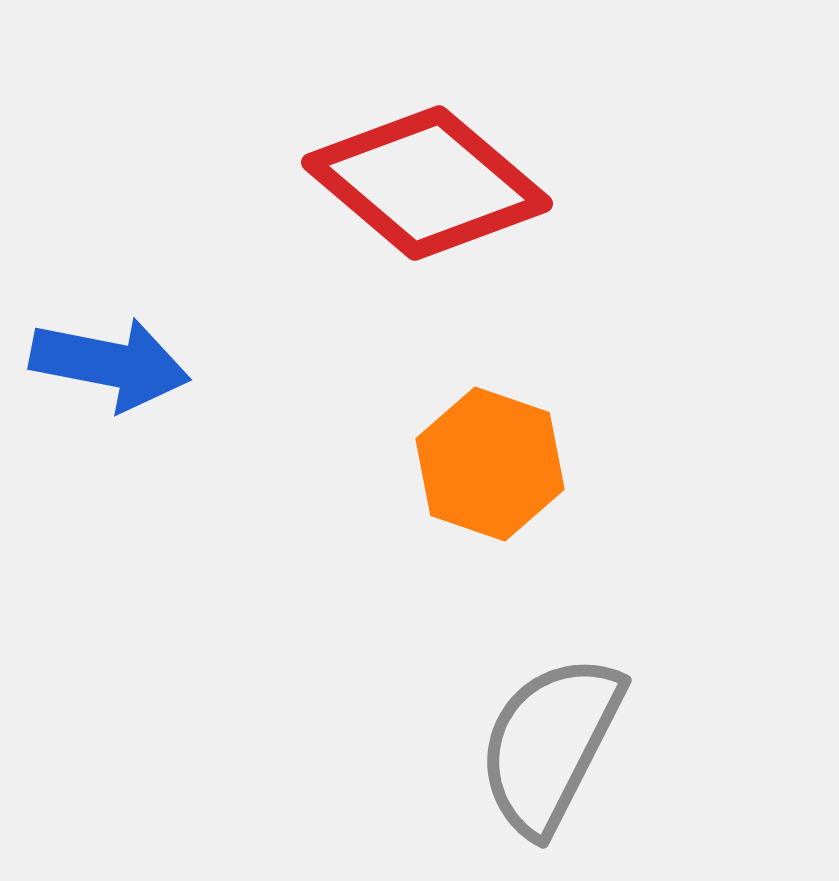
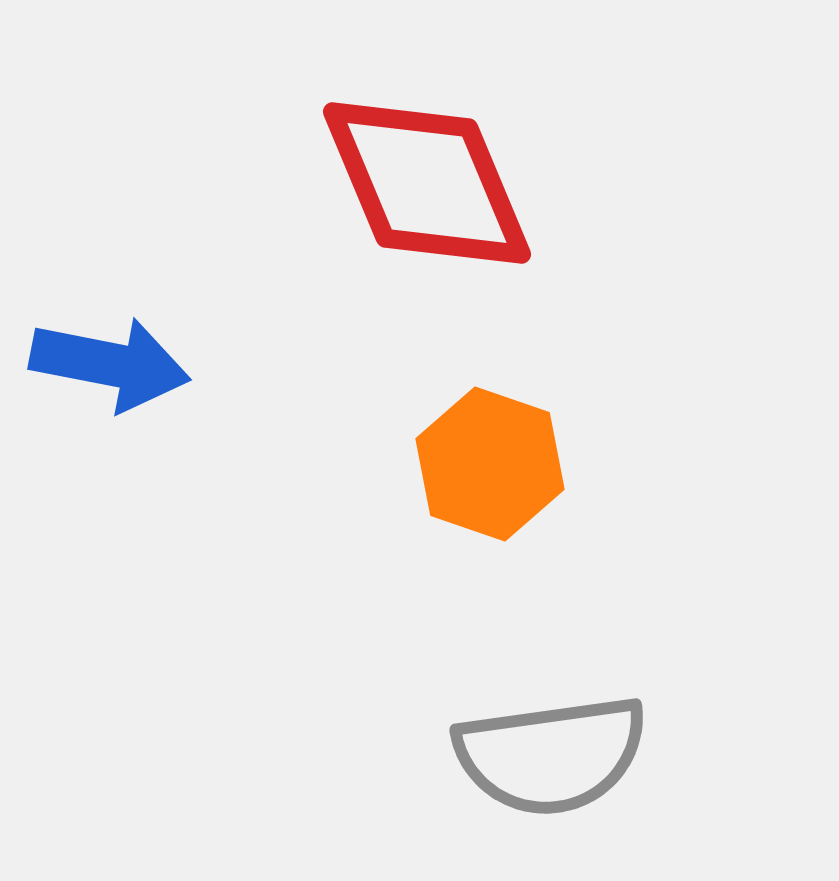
red diamond: rotated 27 degrees clockwise
gray semicircle: moved 1 px right, 11 px down; rotated 125 degrees counterclockwise
